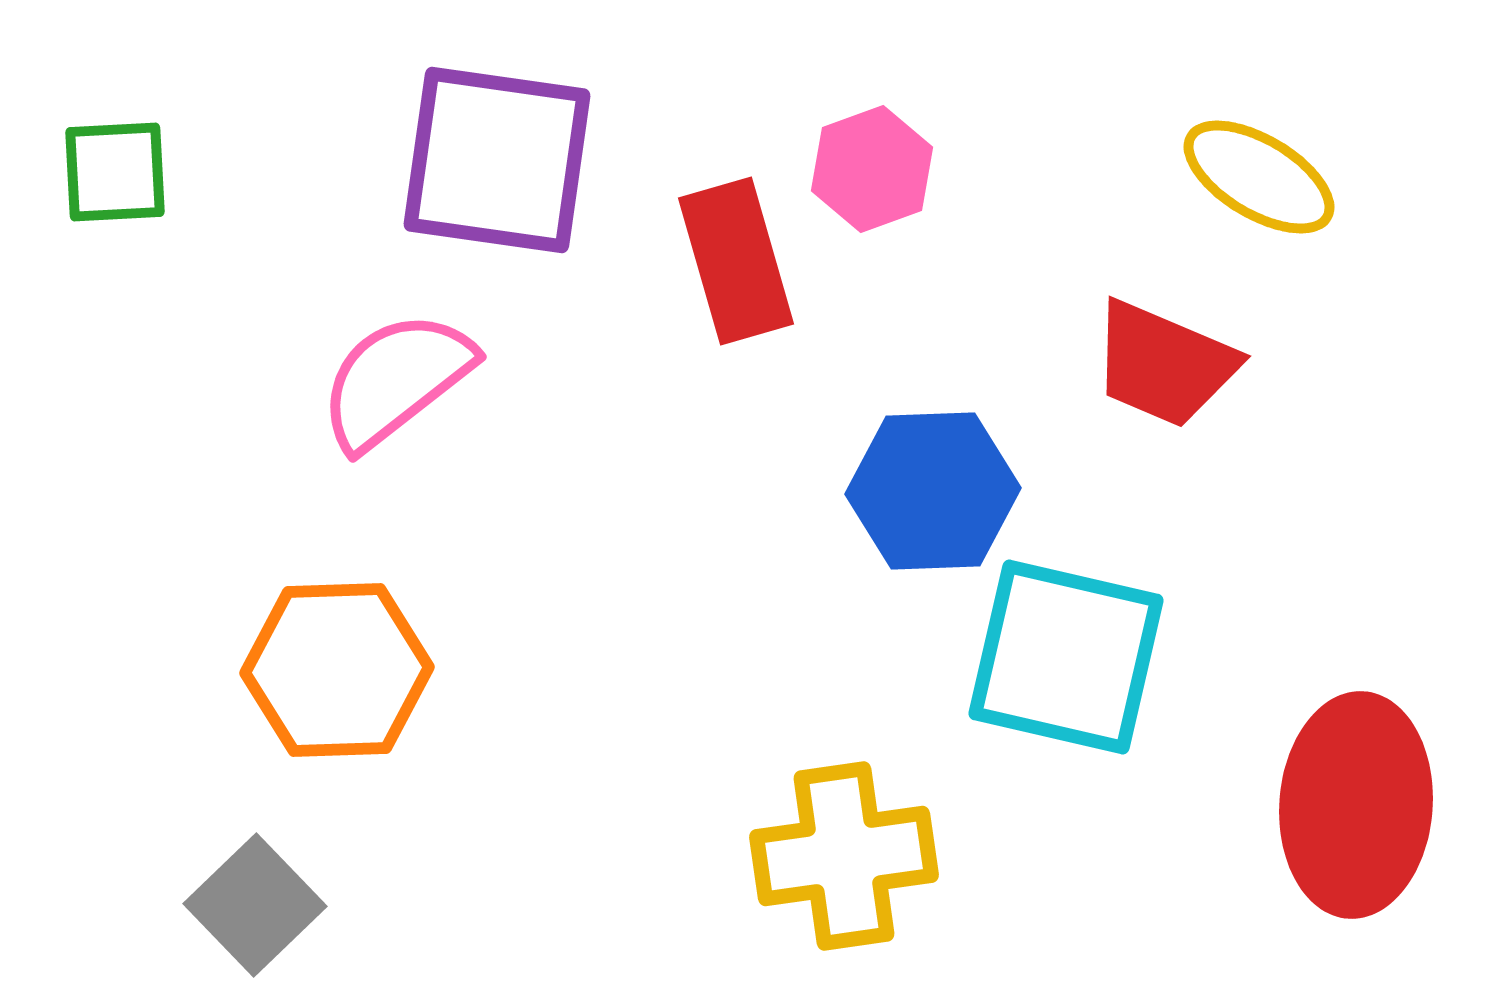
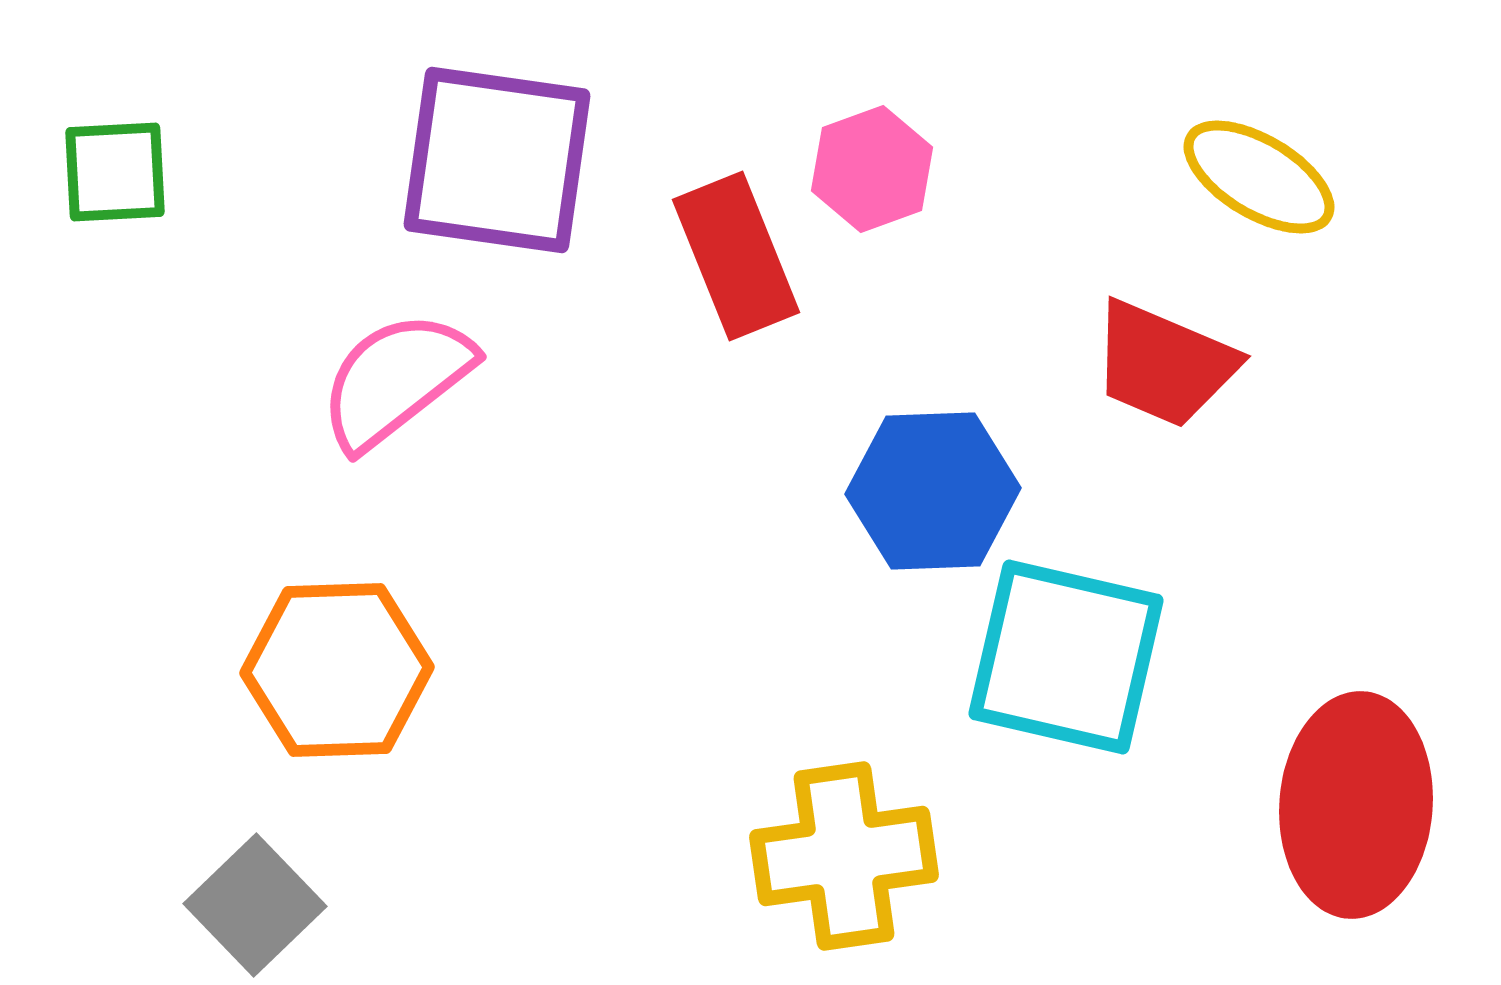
red rectangle: moved 5 px up; rotated 6 degrees counterclockwise
